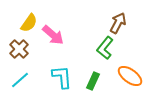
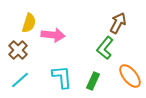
yellow semicircle: rotated 18 degrees counterclockwise
pink arrow: rotated 35 degrees counterclockwise
brown cross: moved 1 px left, 1 px down
orange ellipse: rotated 15 degrees clockwise
